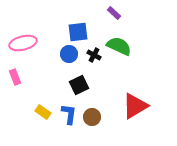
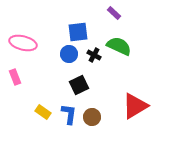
pink ellipse: rotated 28 degrees clockwise
